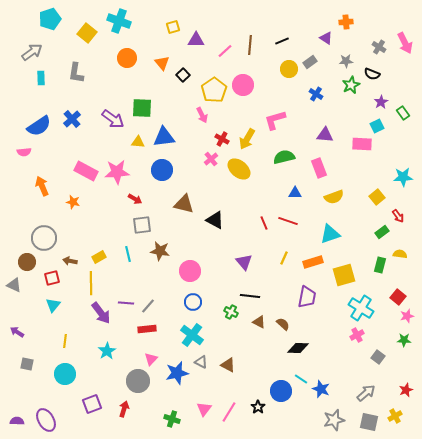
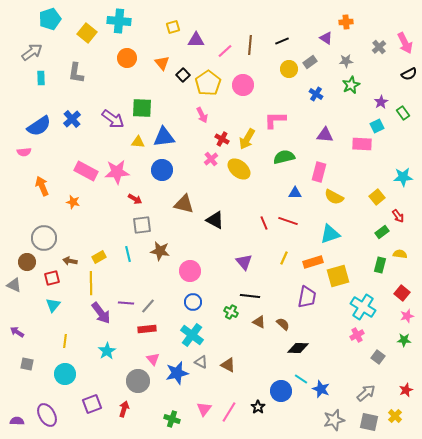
cyan cross at (119, 21): rotated 15 degrees counterclockwise
gray cross at (379, 47): rotated 16 degrees clockwise
black semicircle at (372, 74): moved 37 px right; rotated 49 degrees counterclockwise
yellow pentagon at (214, 90): moved 6 px left, 7 px up
pink L-shape at (275, 120): rotated 15 degrees clockwise
pink rectangle at (319, 168): moved 4 px down; rotated 36 degrees clockwise
yellow semicircle at (334, 197): rotated 48 degrees clockwise
yellow square at (344, 275): moved 6 px left, 1 px down
red square at (398, 297): moved 4 px right, 4 px up
cyan cross at (361, 308): moved 2 px right, 1 px up
pink triangle at (151, 359): moved 2 px right; rotated 24 degrees counterclockwise
yellow cross at (395, 416): rotated 16 degrees counterclockwise
purple ellipse at (46, 420): moved 1 px right, 5 px up
